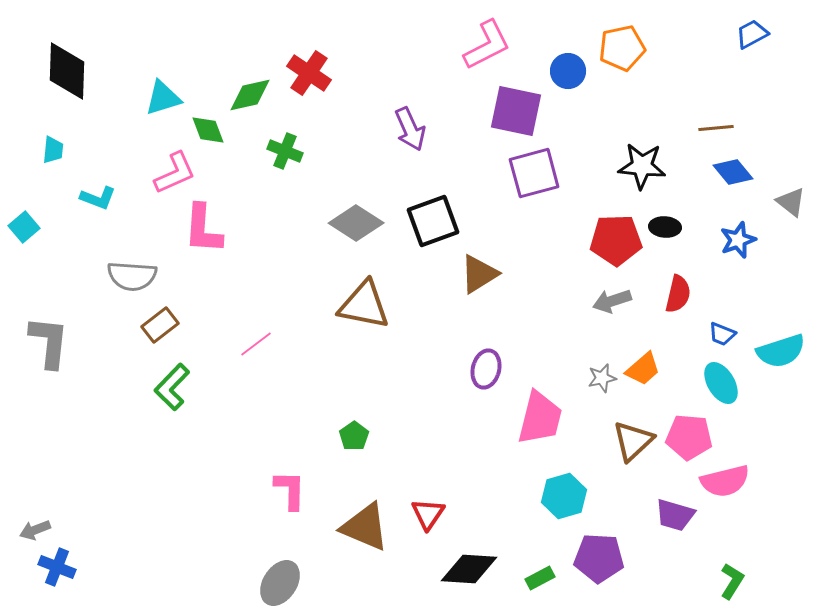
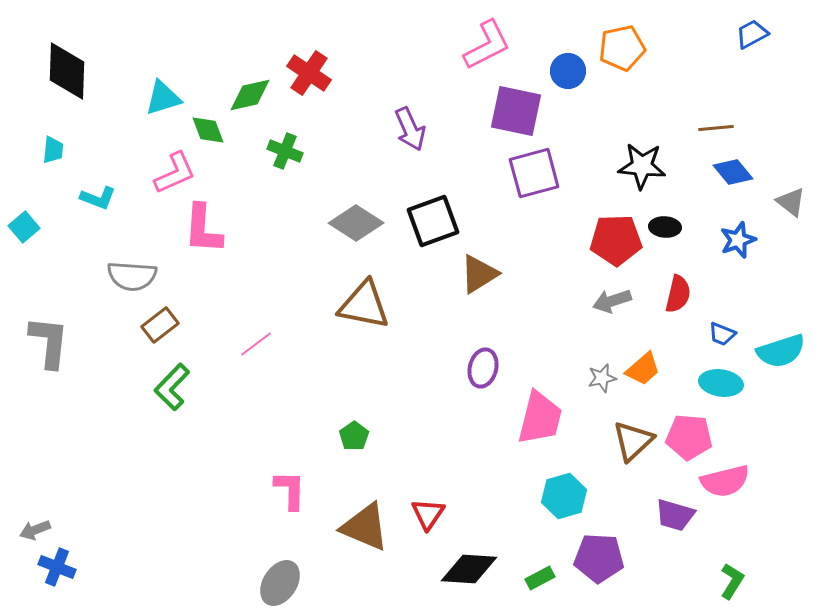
purple ellipse at (486, 369): moved 3 px left, 1 px up
cyan ellipse at (721, 383): rotated 51 degrees counterclockwise
